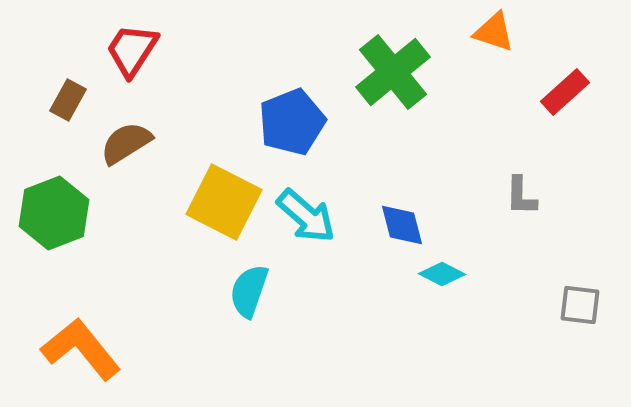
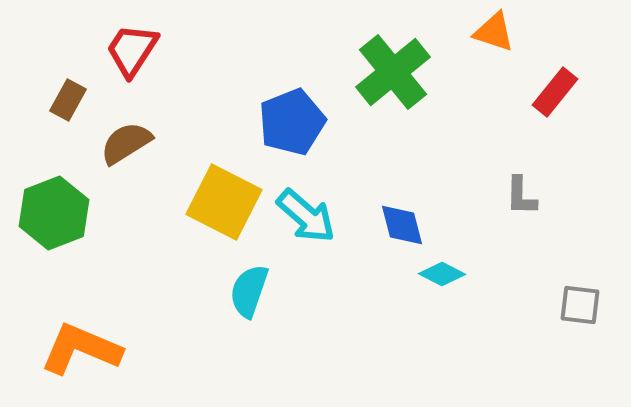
red rectangle: moved 10 px left; rotated 9 degrees counterclockwise
orange L-shape: rotated 28 degrees counterclockwise
